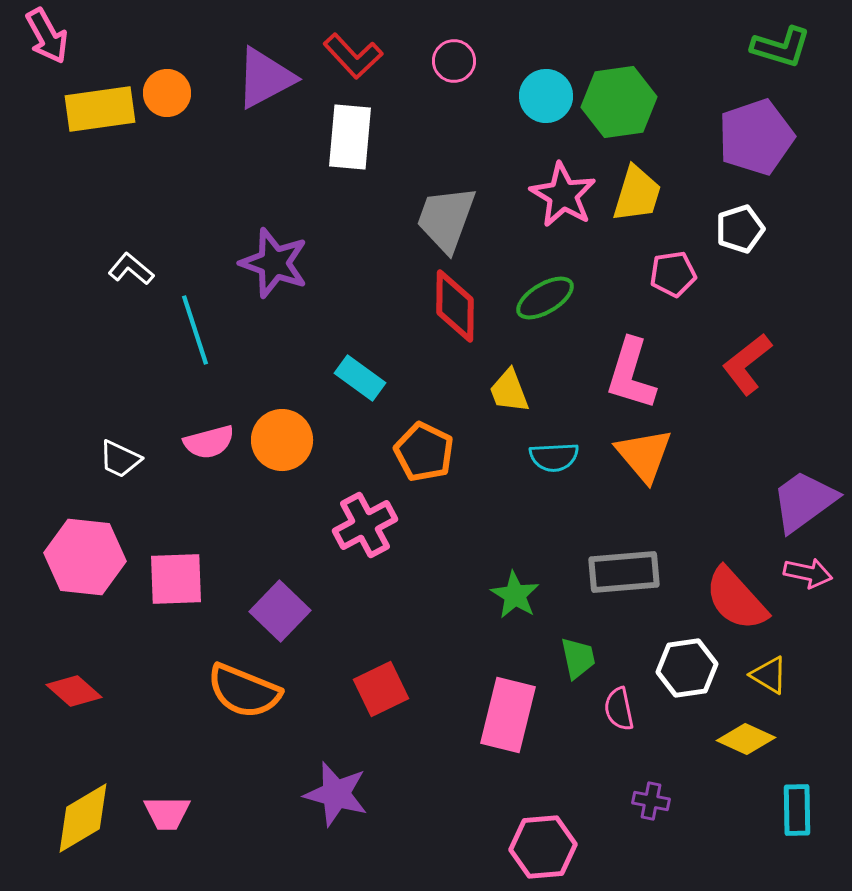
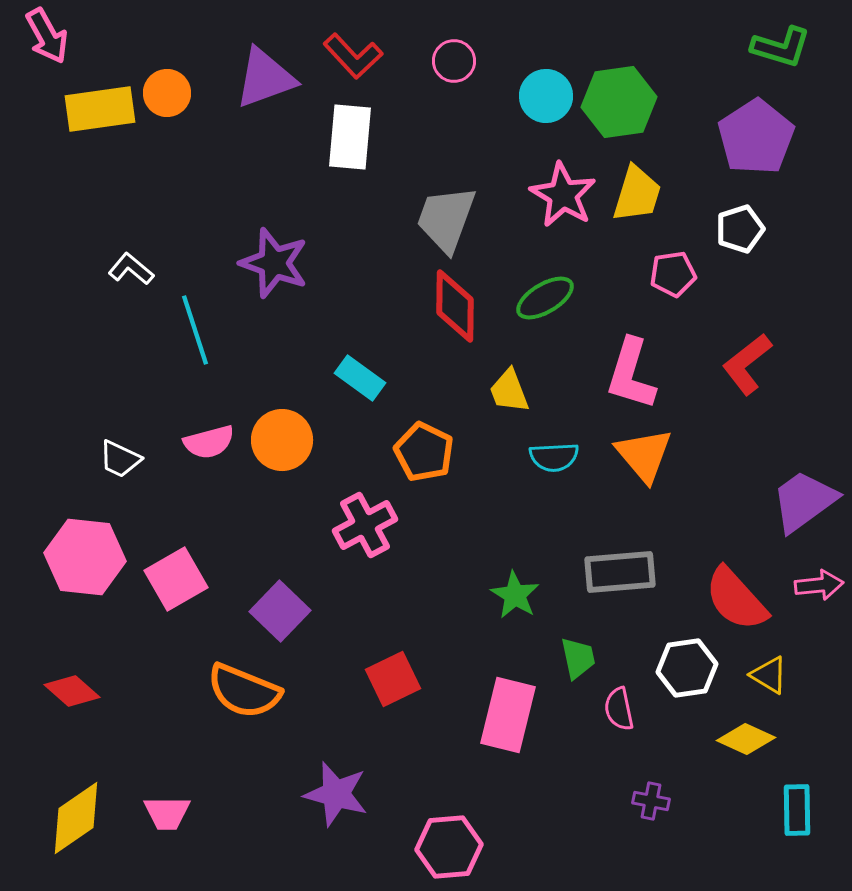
purple triangle at (265, 78): rotated 8 degrees clockwise
purple pentagon at (756, 137): rotated 14 degrees counterclockwise
gray rectangle at (624, 572): moved 4 px left
pink arrow at (808, 573): moved 11 px right, 12 px down; rotated 18 degrees counterclockwise
pink square at (176, 579): rotated 28 degrees counterclockwise
red square at (381, 689): moved 12 px right, 10 px up
red diamond at (74, 691): moved 2 px left
yellow diamond at (83, 818): moved 7 px left; rotated 4 degrees counterclockwise
pink hexagon at (543, 847): moved 94 px left
